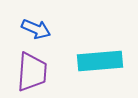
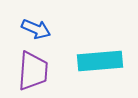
purple trapezoid: moved 1 px right, 1 px up
